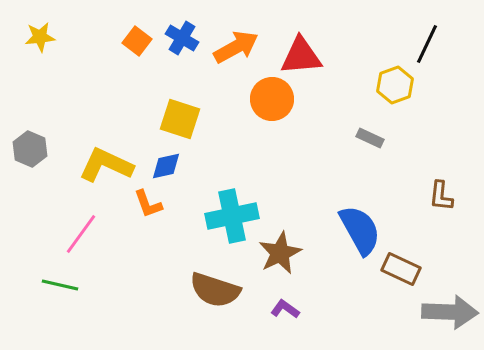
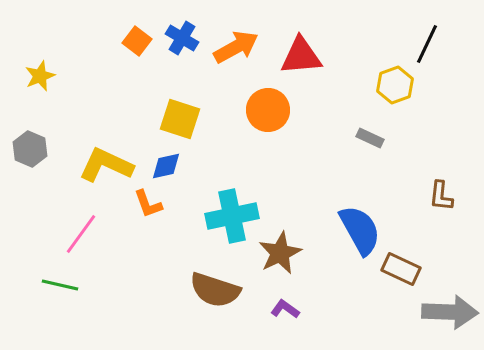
yellow star: moved 39 px down; rotated 16 degrees counterclockwise
orange circle: moved 4 px left, 11 px down
